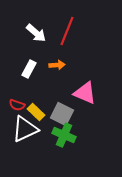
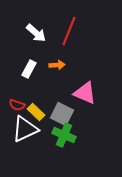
red line: moved 2 px right
